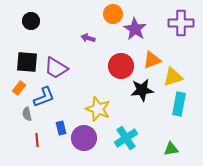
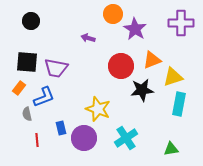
purple trapezoid: rotated 20 degrees counterclockwise
